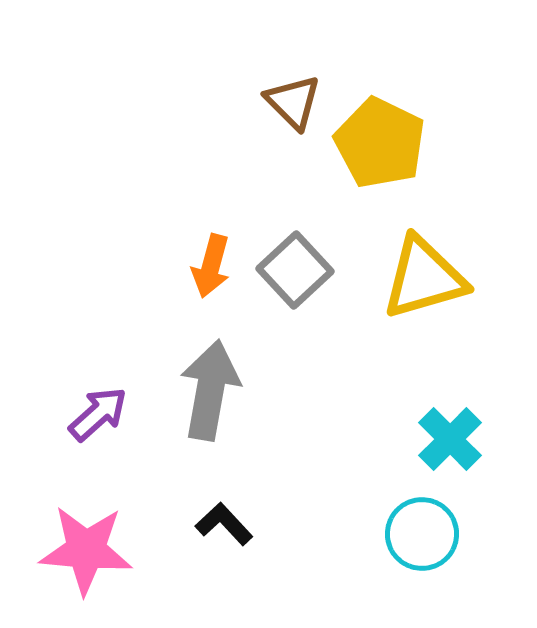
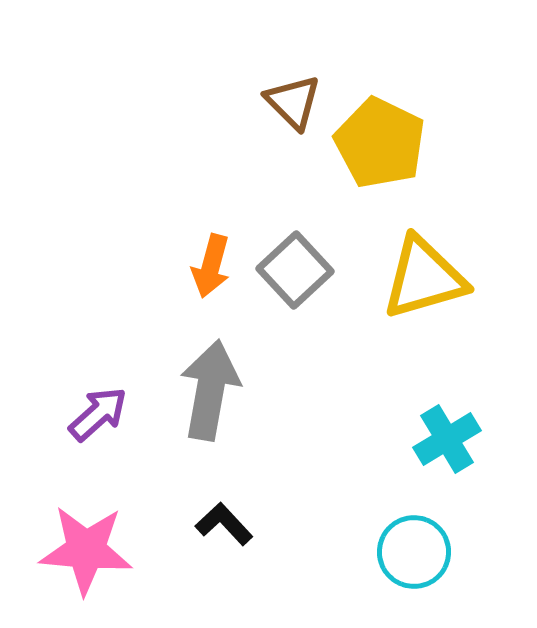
cyan cross: moved 3 px left; rotated 14 degrees clockwise
cyan circle: moved 8 px left, 18 px down
